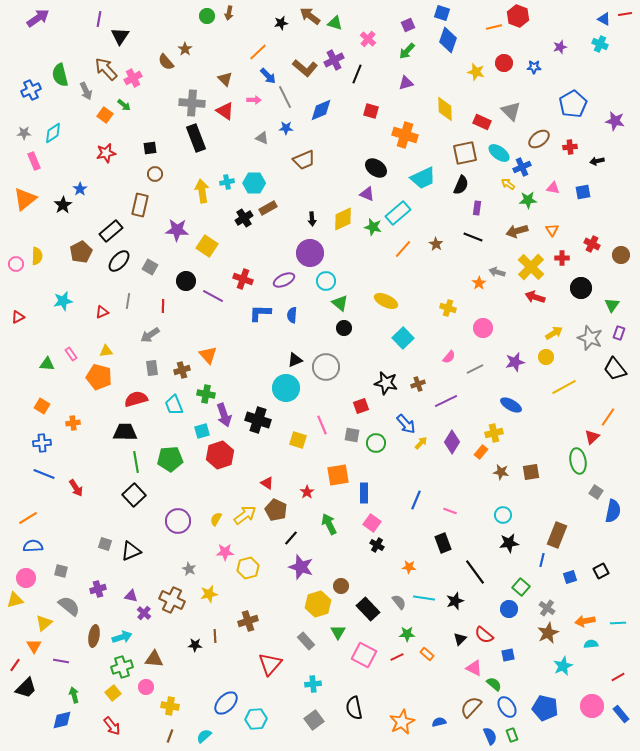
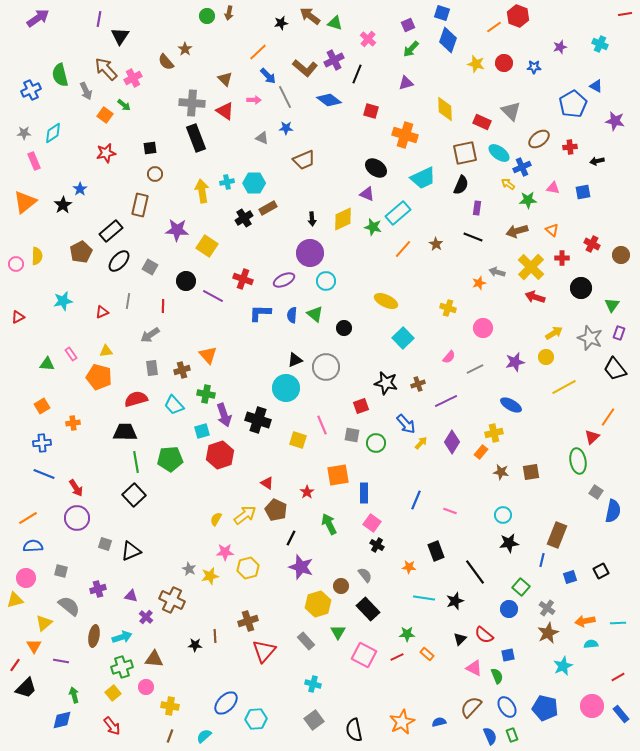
blue triangle at (604, 19): moved 8 px left, 67 px down
orange line at (494, 27): rotated 21 degrees counterclockwise
green arrow at (407, 51): moved 4 px right, 2 px up
yellow star at (476, 72): moved 8 px up
blue diamond at (321, 110): moved 8 px right, 10 px up; rotated 60 degrees clockwise
orange triangle at (25, 199): moved 3 px down
orange triangle at (552, 230): rotated 16 degrees counterclockwise
orange star at (479, 283): rotated 16 degrees clockwise
green triangle at (340, 303): moved 25 px left, 11 px down
cyan trapezoid at (174, 405): rotated 20 degrees counterclockwise
orange square at (42, 406): rotated 28 degrees clockwise
purple circle at (178, 521): moved 101 px left, 3 px up
black line at (291, 538): rotated 14 degrees counterclockwise
black rectangle at (443, 543): moved 7 px left, 8 px down
yellow star at (209, 594): moved 1 px right, 18 px up
gray semicircle at (399, 602): moved 34 px left, 27 px up
purple cross at (144, 613): moved 2 px right, 4 px down
red triangle at (270, 664): moved 6 px left, 13 px up
cyan cross at (313, 684): rotated 21 degrees clockwise
green semicircle at (494, 684): moved 3 px right, 8 px up; rotated 28 degrees clockwise
black semicircle at (354, 708): moved 22 px down
